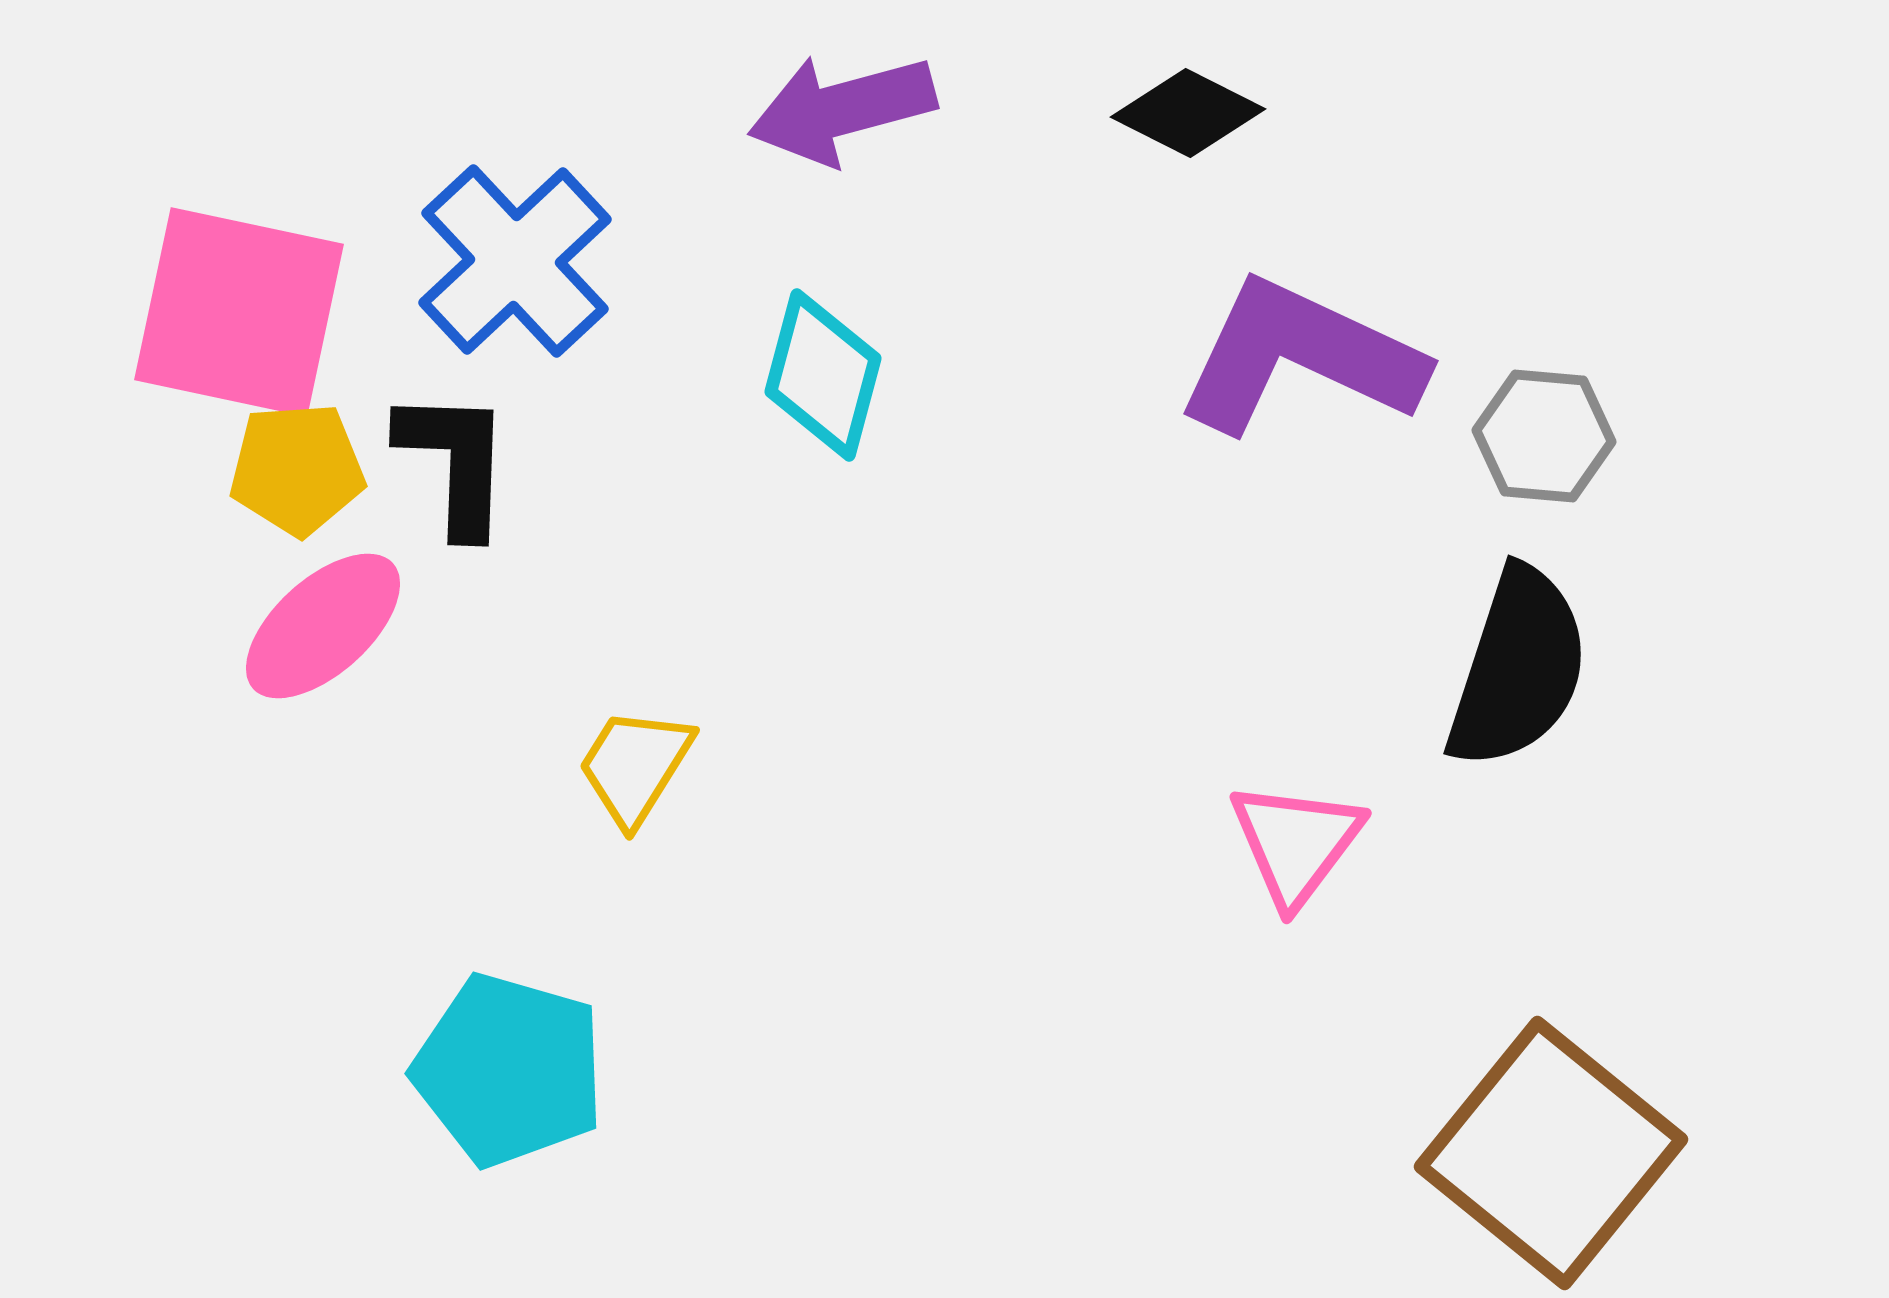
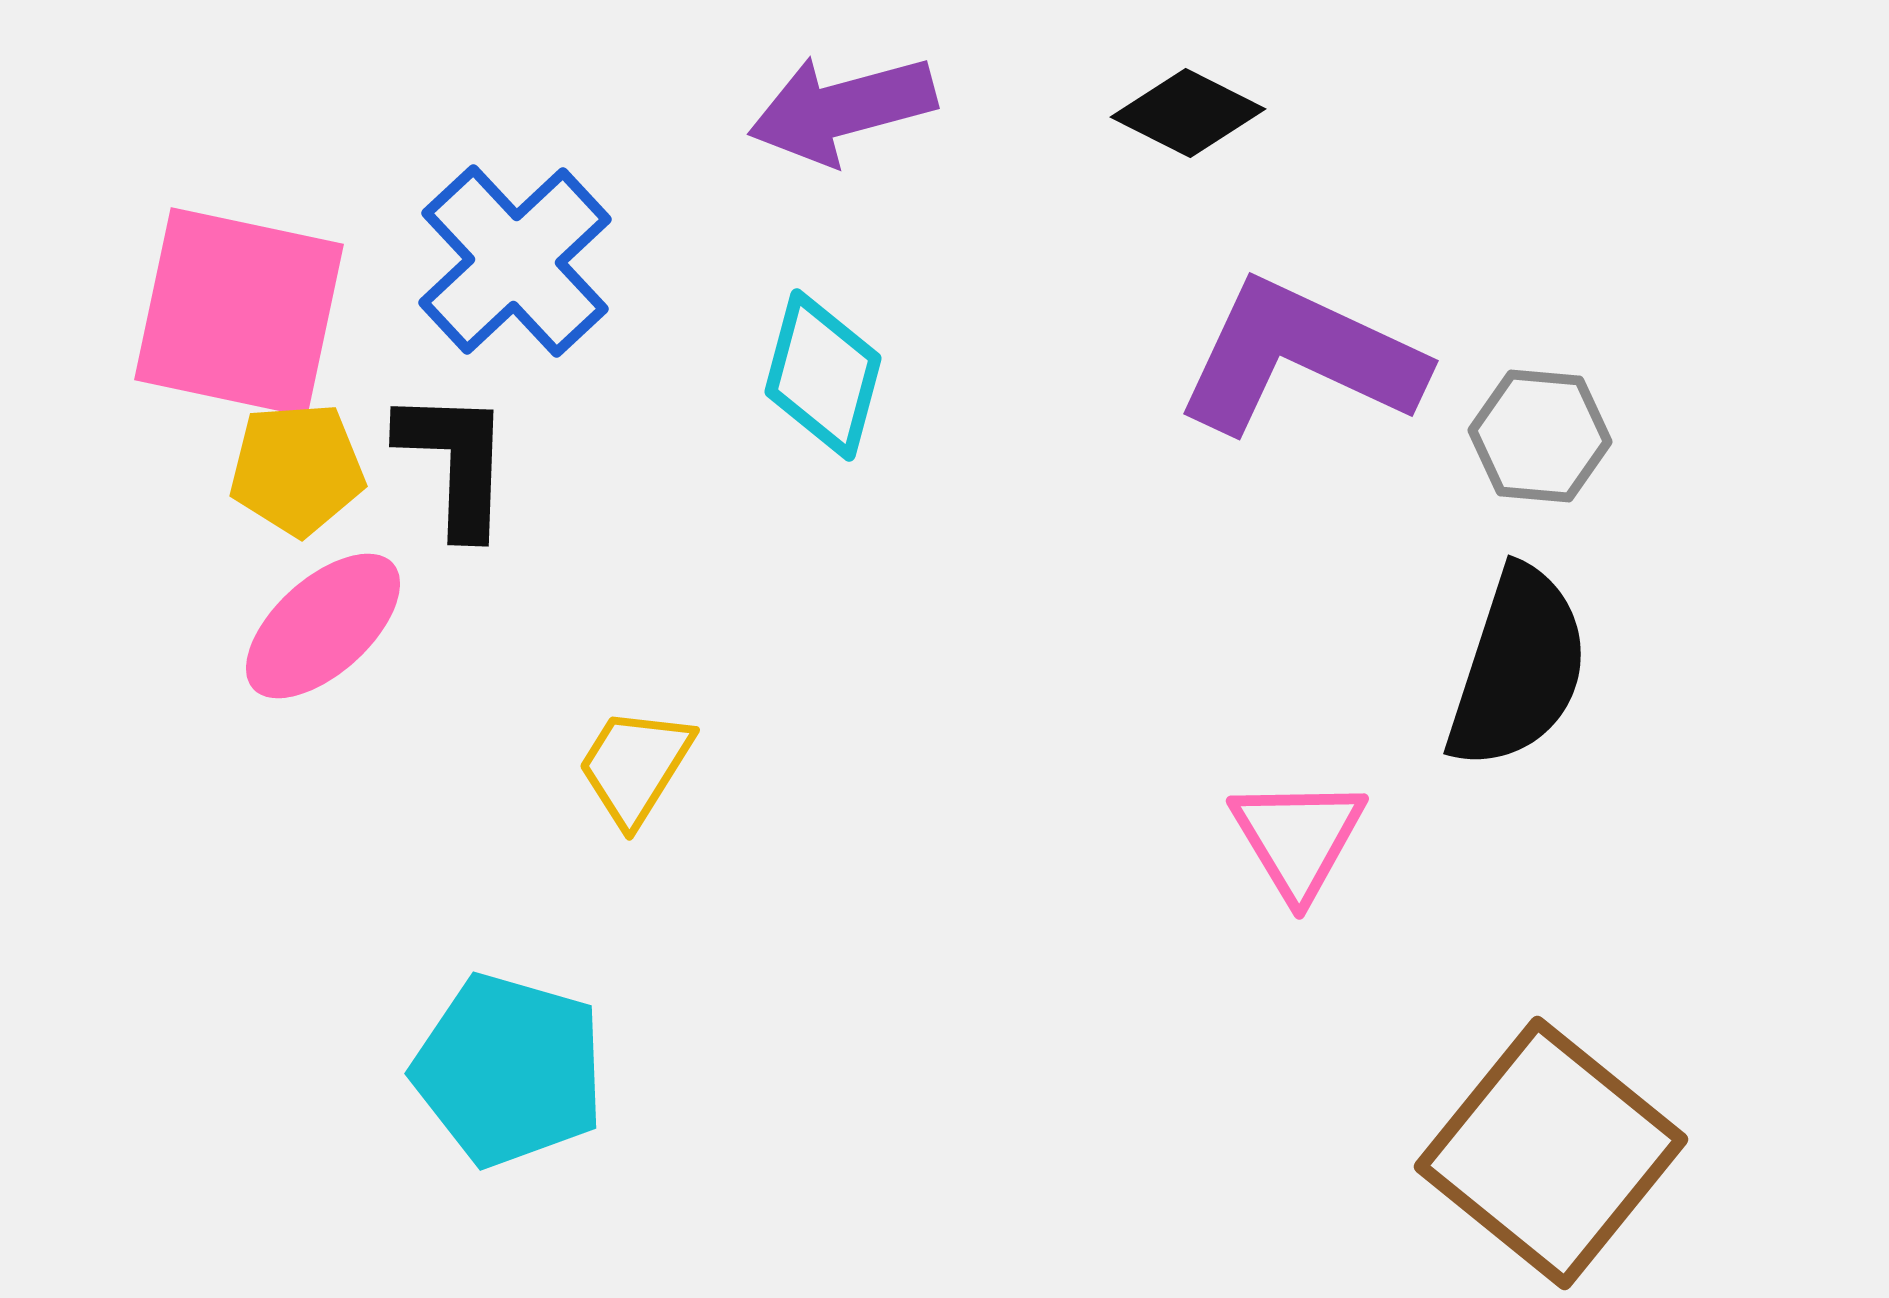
gray hexagon: moved 4 px left
pink triangle: moved 2 px right, 5 px up; rotated 8 degrees counterclockwise
